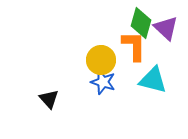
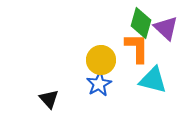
orange L-shape: moved 3 px right, 2 px down
blue star: moved 4 px left, 2 px down; rotated 25 degrees clockwise
